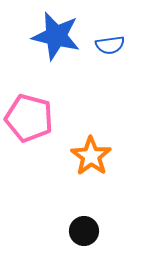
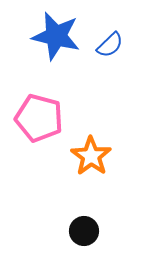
blue semicircle: rotated 36 degrees counterclockwise
pink pentagon: moved 10 px right
